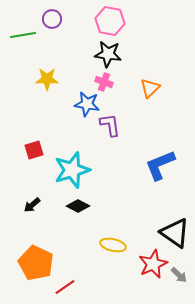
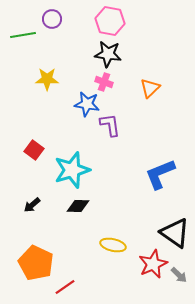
red square: rotated 36 degrees counterclockwise
blue L-shape: moved 9 px down
black diamond: rotated 25 degrees counterclockwise
